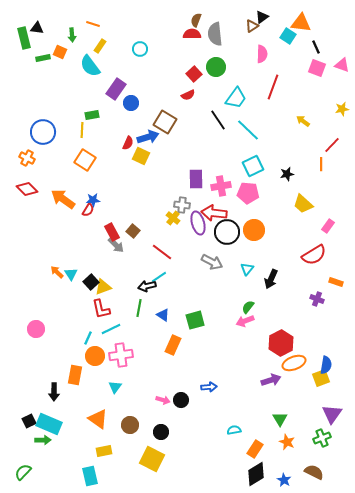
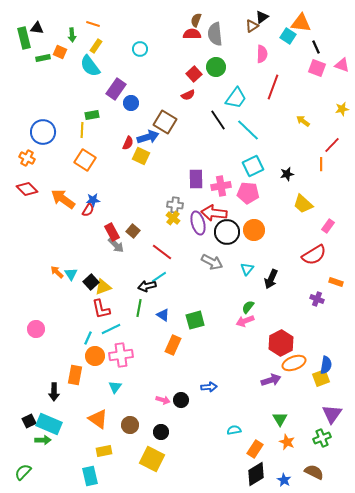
yellow rectangle at (100, 46): moved 4 px left
gray cross at (182, 205): moved 7 px left
